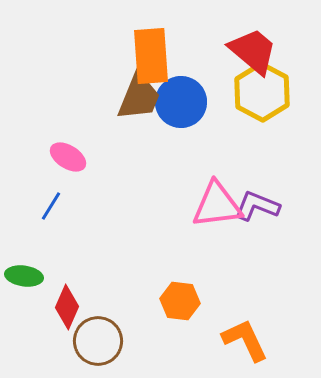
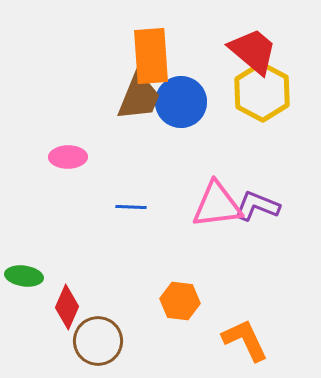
pink ellipse: rotated 33 degrees counterclockwise
blue line: moved 80 px right, 1 px down; rotated 60 degrees clockwise
